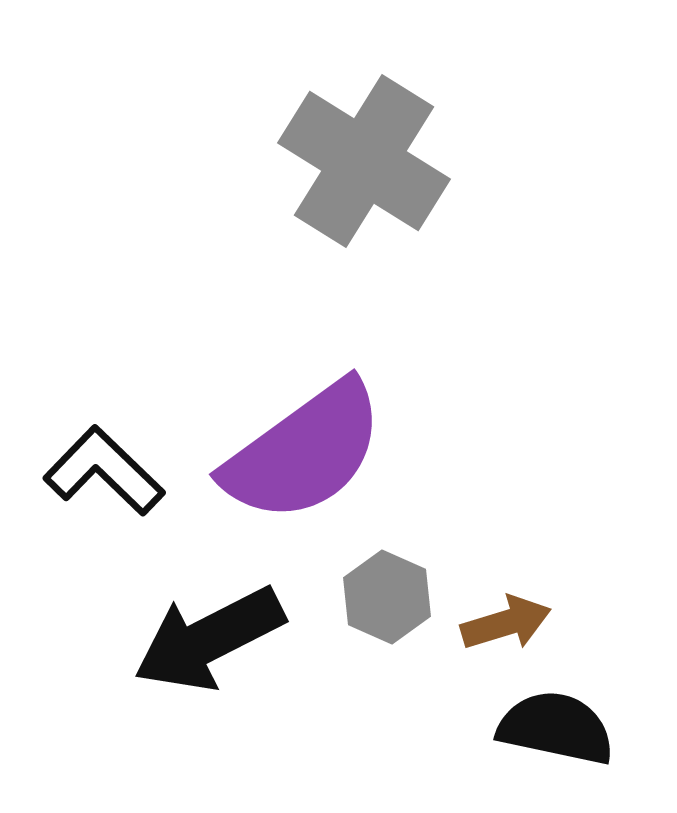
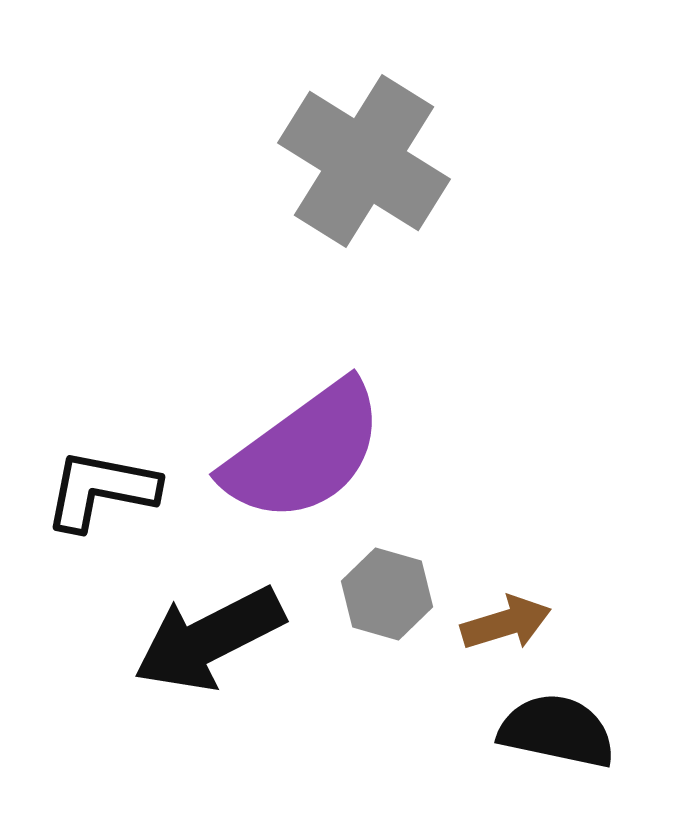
black L-shape: moved 3 px left, 19 px down; rotated 33 degrees counterclockwise
gray hexagon: moved 3 px up; rotated 8 degrees counterclockwise
black semicircle: moved 1 px right, 3 px down
